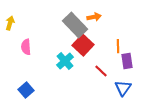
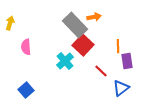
blue triangle: moved 2 px left; rotated 18 degrees clockwise
